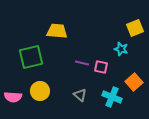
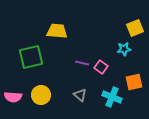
cyan star: moved 3 px right; rotated 24 degrees counterclockwise
pink square: rotated 24 degrees clockwise
orange square: rotated 30 degrees clockwise
yellow circle: moved 1 px right, 4 px down
